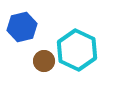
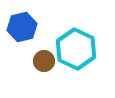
cyan hexagon: moved 1 px left, 1 px up
